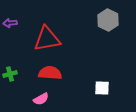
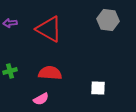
gray hexagon: rotated 20 degrees counterclockwise
red triangle: moved 2 px right, 10 px up; rotated 40 degrees clockwise
green cross: moved 3 px up
white square: moved 4 px left
